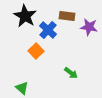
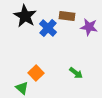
blue cross: moved 2 px up
orange square: moved 22 px down
green arrow: moved 5 px right
